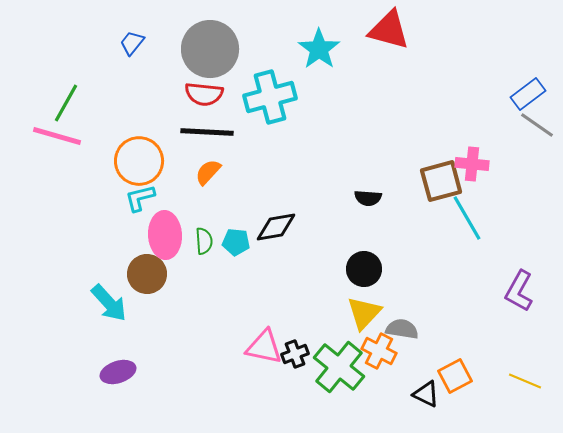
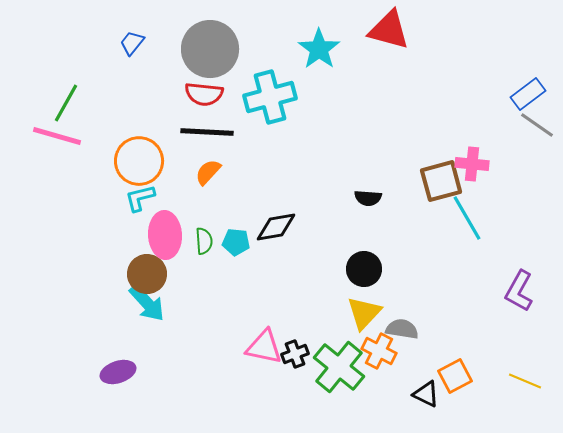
cyan arrow: moved 38 px right
